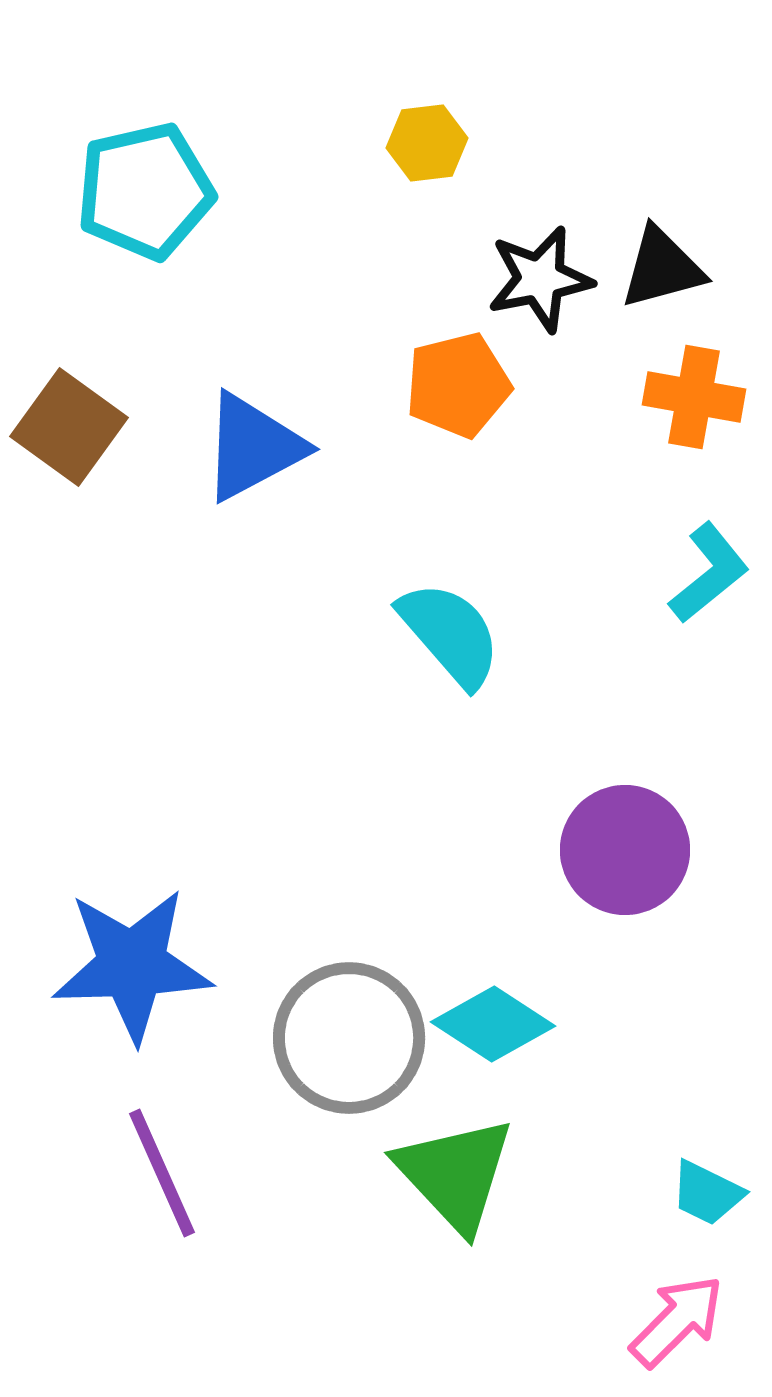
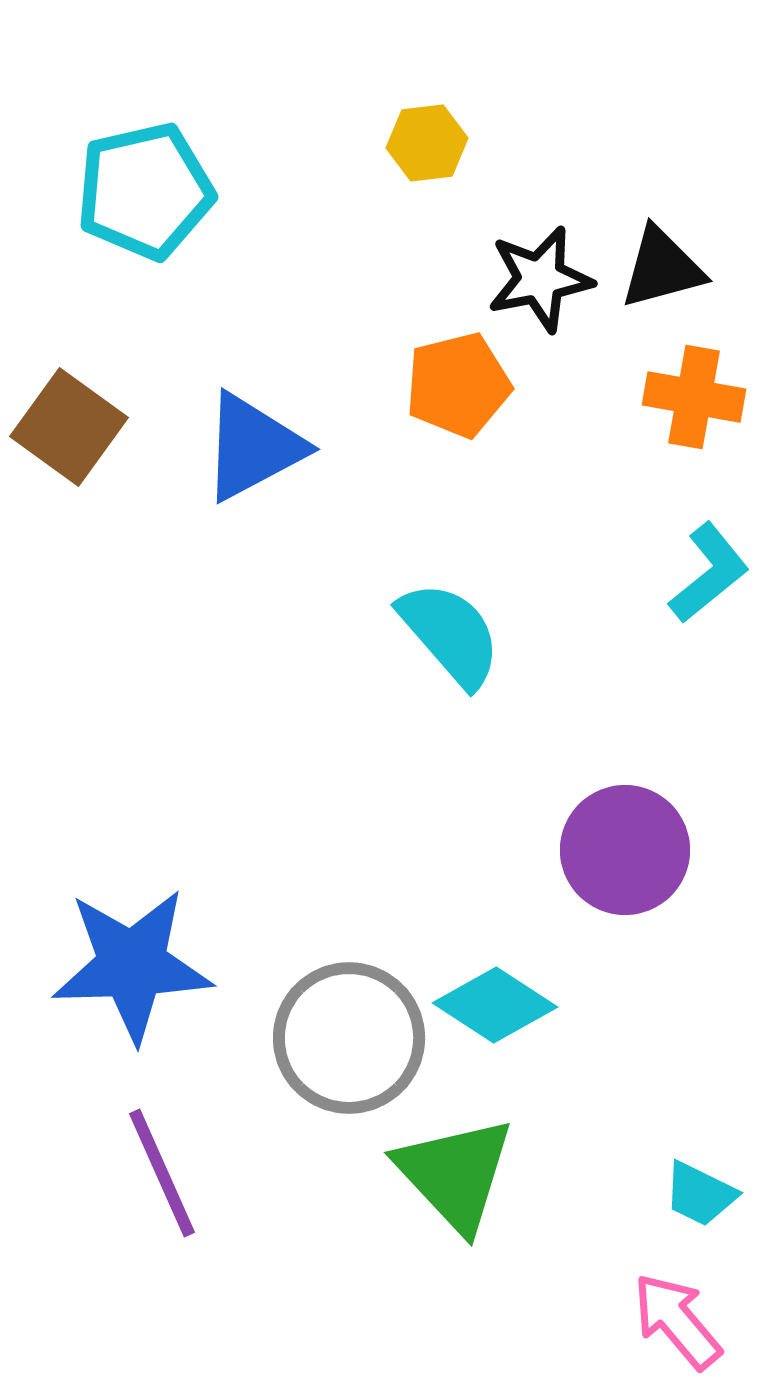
cyan diamond: moved 2 px right, 19 px up
cyan trapezoid: moved 7 px left, 1 px down
pink arrow: rotated 85 degrees counterclockwise
